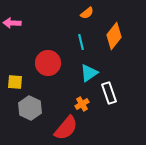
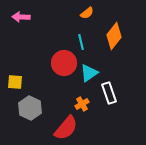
pink arrow: moved 9 px right, 6 px up
red circle: moved 16 px right
